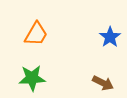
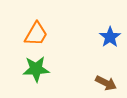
green star: moved 4 px right, 9 px up
brown arrow: moved 3 px right
